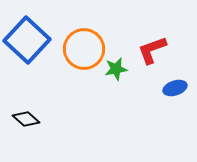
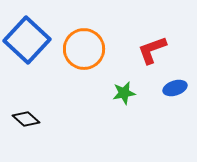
green star: moved 8 px right, 24 px down
